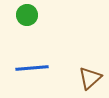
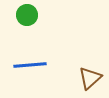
blue line: moved 2 px left, 3 px up
